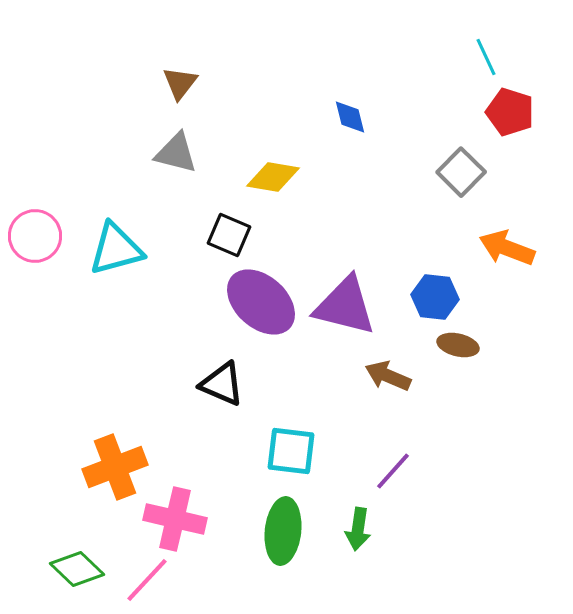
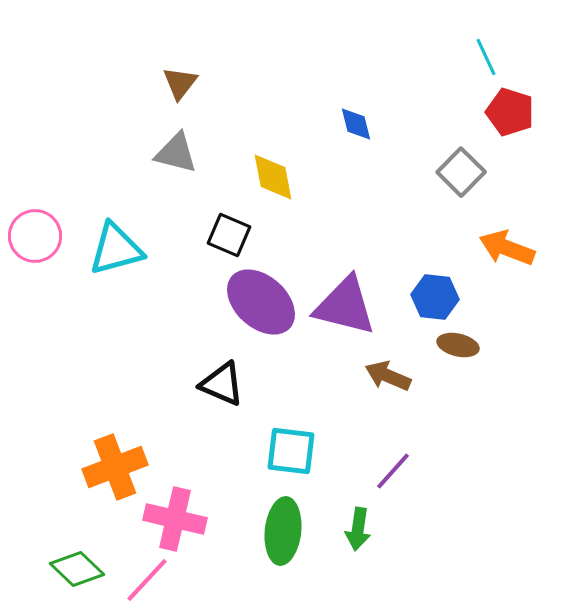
blue diamond: moved 6 px right, 7 px down
yellow diamond: rotated 70 degrees clockwise
